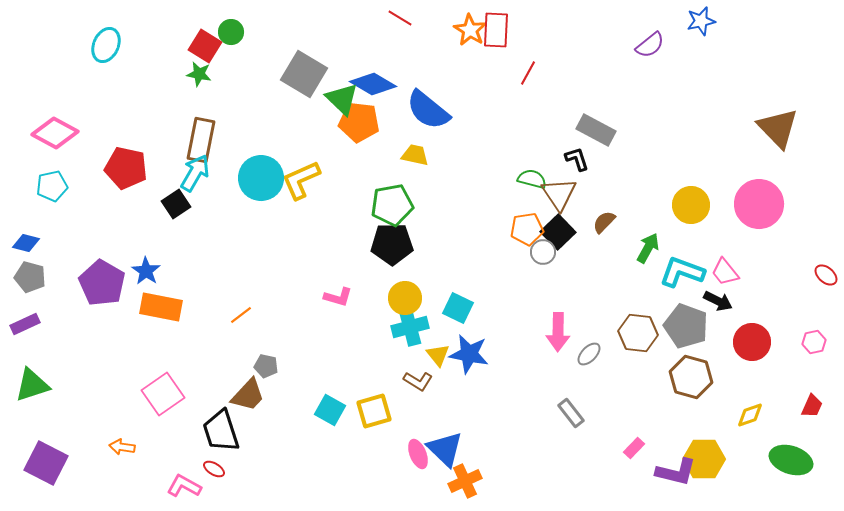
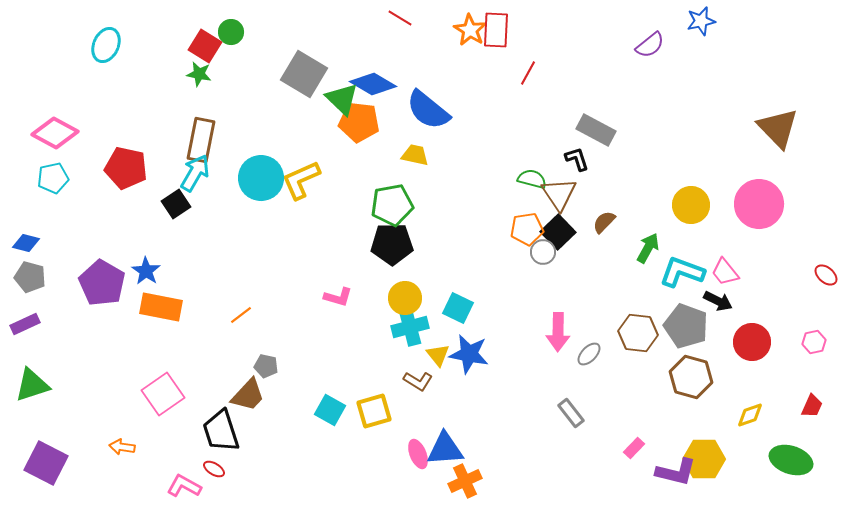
cyan pentagon at (52, 186): moved 1 px right, 8 px up
blue triangle at (445, 449): rotated 48 degrees counterclockwise
